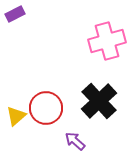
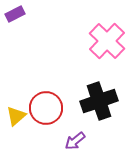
pink cross: rotated 30 degrees counterclockwise
black cross: rotated 24 degrees clockwise
purple arrow: rotated 80 degrees counterclockwise
